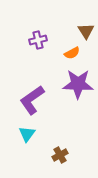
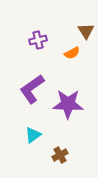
purple star: moved 10 px left, 20 px down
purple L-shape: moved 11 px up
cyan triangle: moved 6 px right, 1 px down; rotated 18 degrees clockwise
